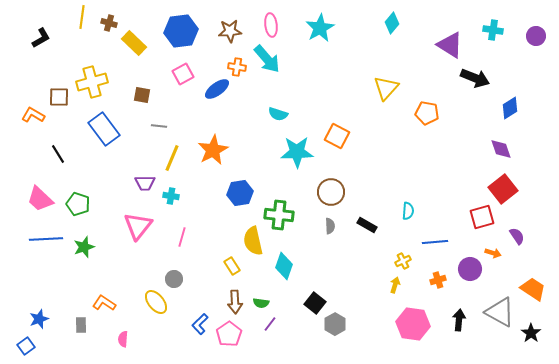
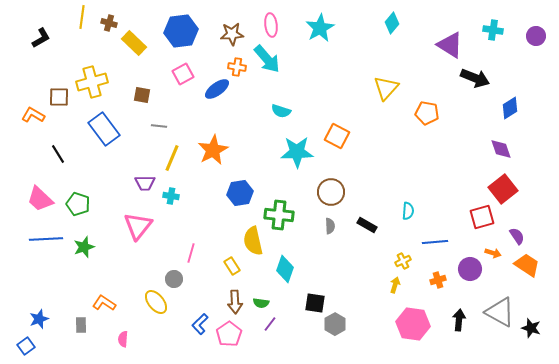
brown star at (230, 31): moved 2 px right, 3 px down
cyan semicircle at (278, 114): moved 3 px right, 3 px up
pink line at (182, 237): moved 9 px right, 16 px down
cyan diamond at (284, 266): moved 1 px right, 3 px down
orange trapezoid at (533, 289): moved 6 px left, 24 px up
black square at (315, 303): rotated 30 degrees counterclockwise
black star at (531, 333): moved 5 px up; rotated 18 degrees counterclockwise
